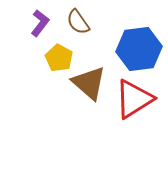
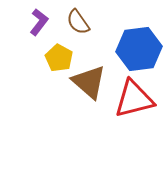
purple L-shape: moved 1 px left, 1 px up
brown triangle: moved 1 px up
red triangle: rotated 18 degrees clockwise
